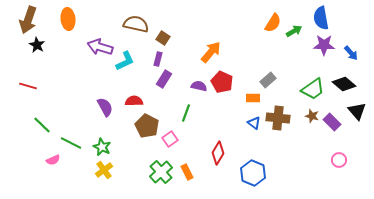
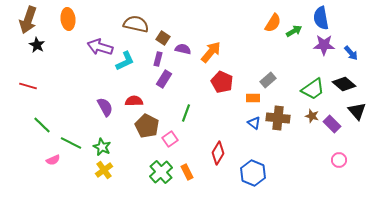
purple semicircle at (199, 86): moved 16 px left, 37 px up
purple rectangle at (332, 122): moved 2 px down
